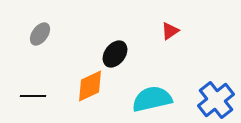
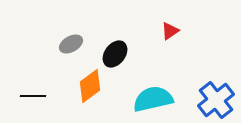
gray ellipse: moved 31 px right, 10 px down; rotated 25 degrees clockwise
orange diamond: rotated 12 degrees counterclockwise
cyan semicircle: moved 1 px right
